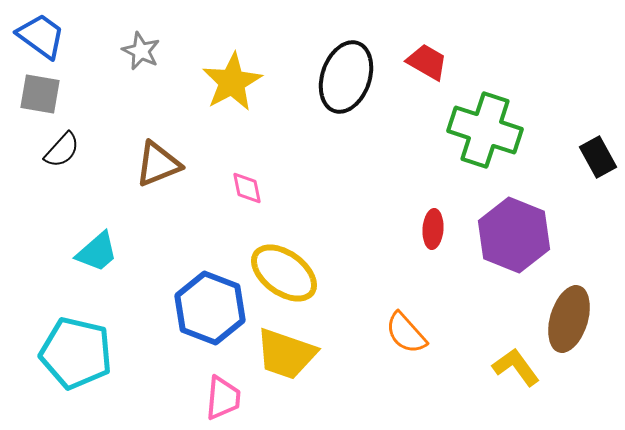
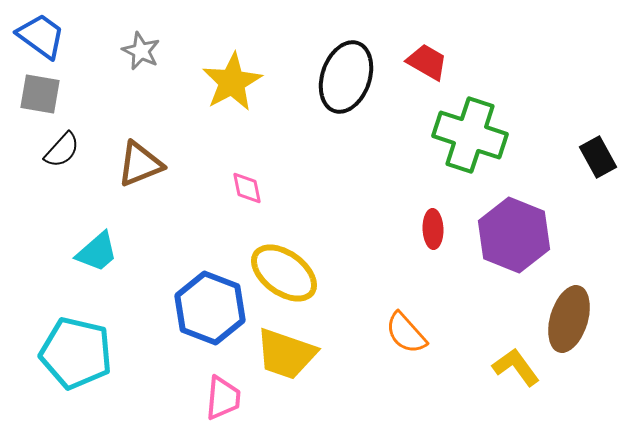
green cross: moved 15 px left, 5 px down
brown triangle: moved 18 px left
red ellipse: rotated 6 degrees counterclockwise
